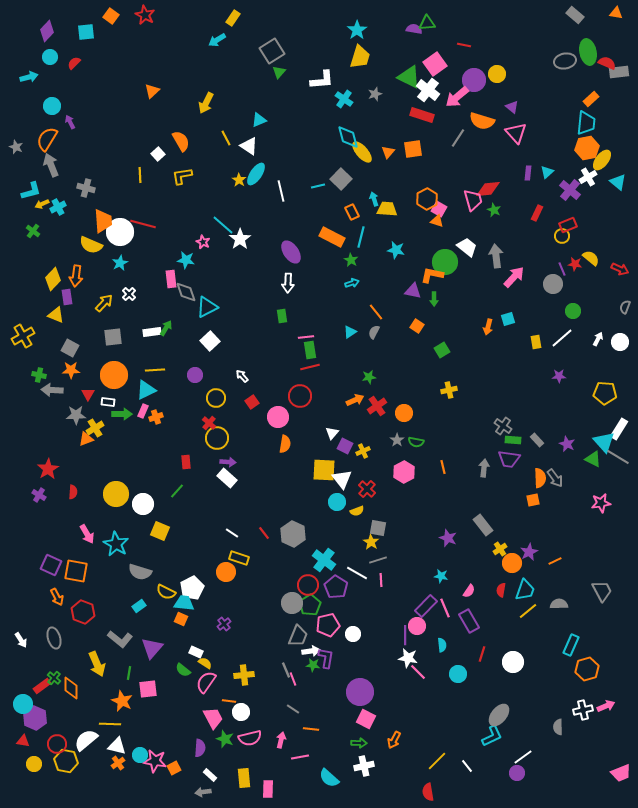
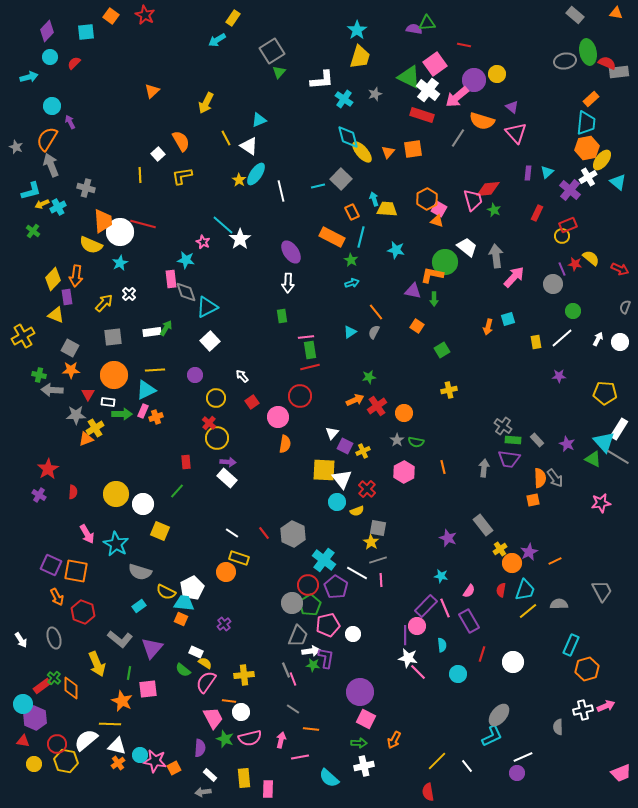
white line at (523, 757): rotated 12 degrees clockwise
